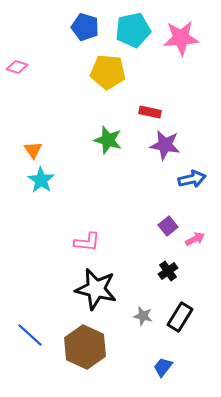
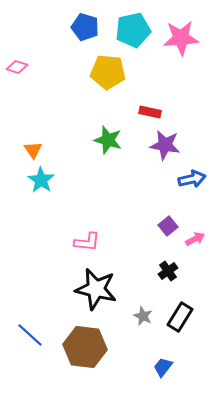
gray star: rotated 12 degrees clockwise
brown hexagon: rotated 18 degrees counterclockwise
